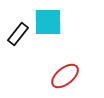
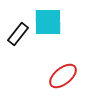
red ellipse: moved 2 px left
